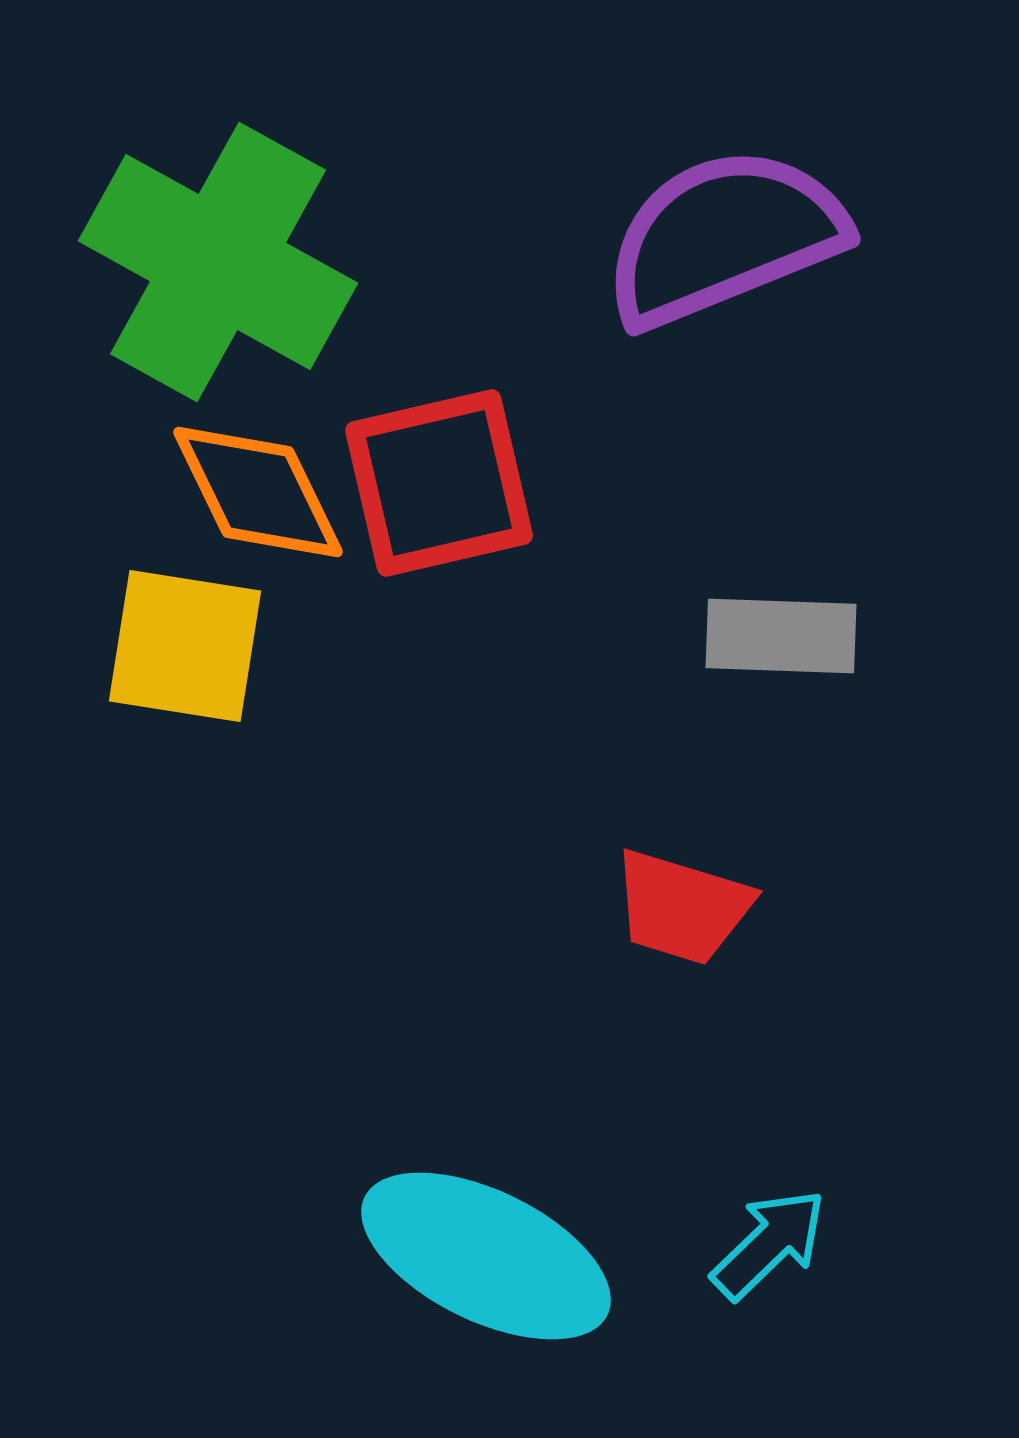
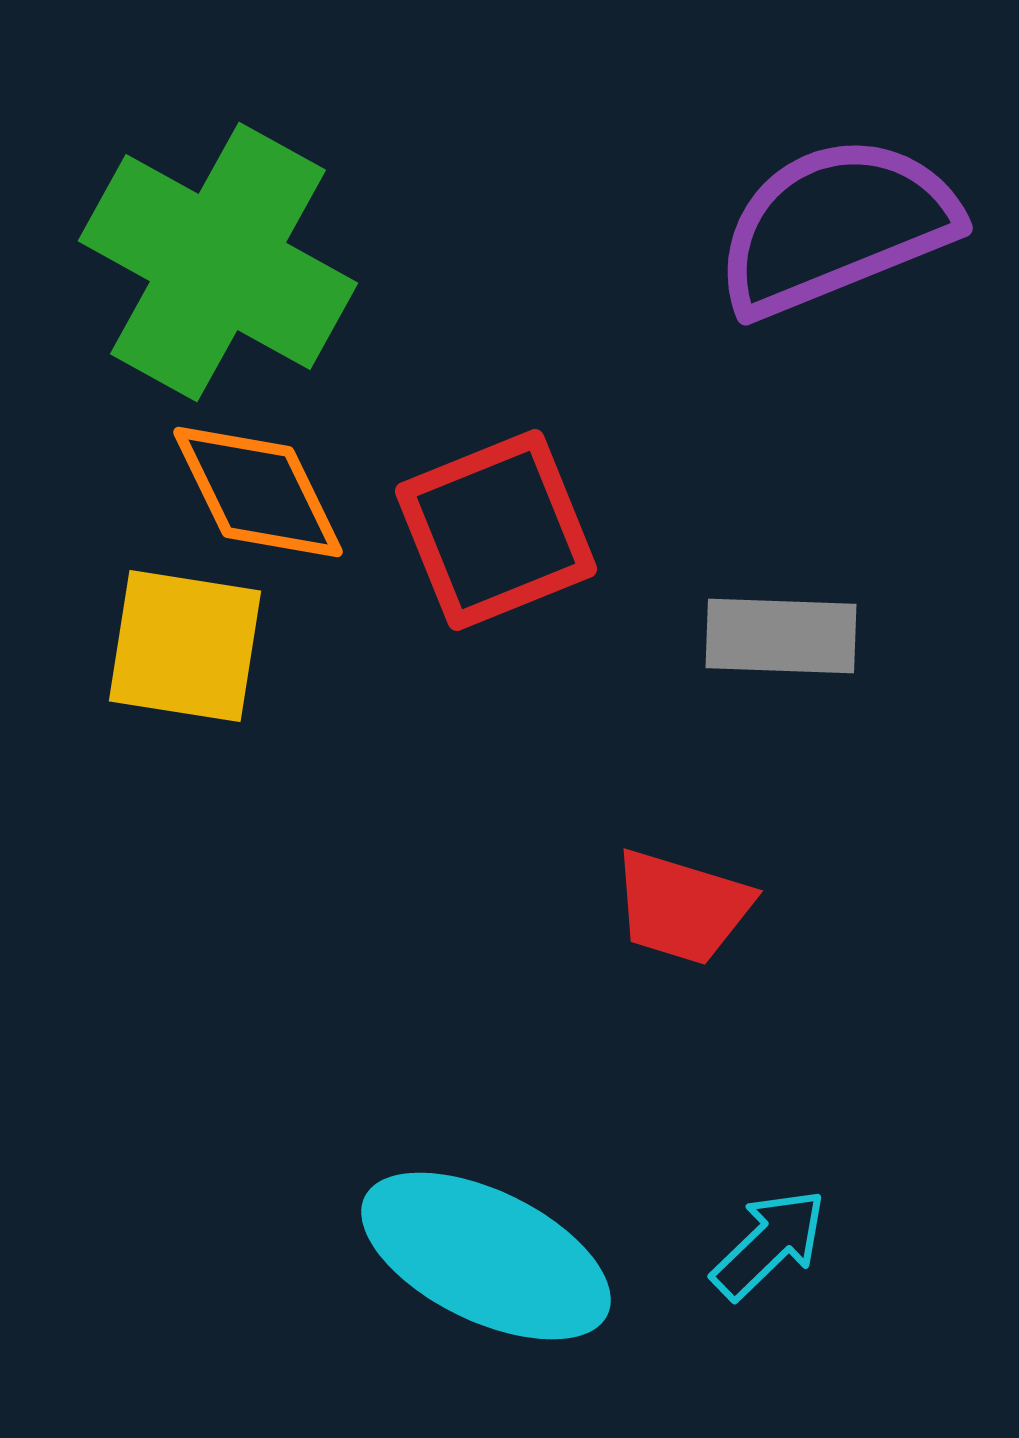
purple semicircle: moved 112 px right, 11 px up
red square: moved 57 px right, 47 px down; rotated 9 degrees counterclockwise
